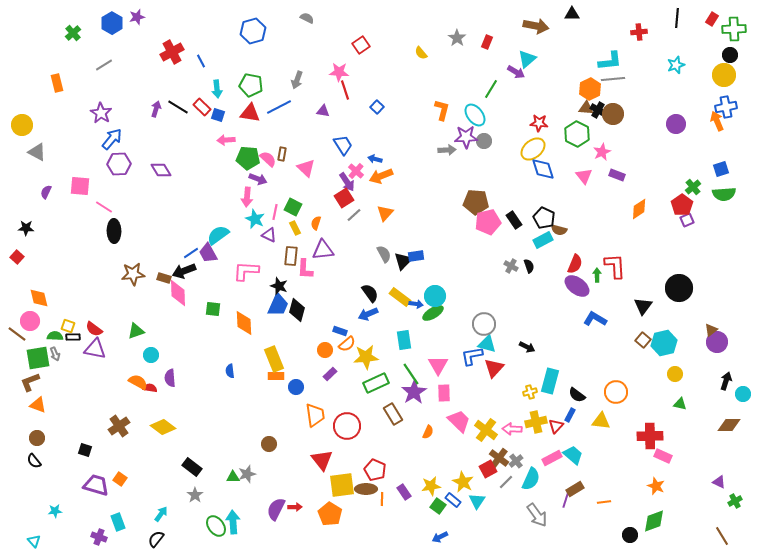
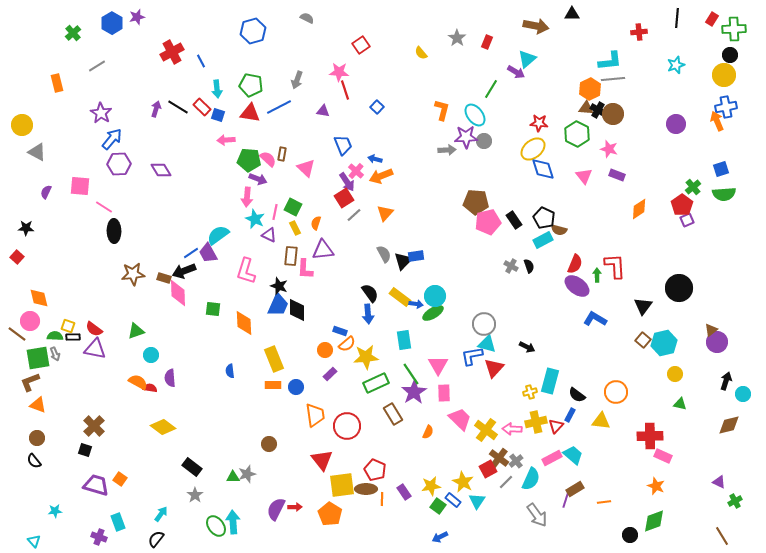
gray line at (104, 65): moved 7 px left, 1 px down
blue trapezoid at (343, 145): rotated 10 degrees clockwise
pink star at (602, 152): moved 7 px right, 3 px up; rotated 30 degrees counterclockwise
green pentagon at (248, 158): moved 1 px right, 2 px down
pink L-shape at (246, 271): rotated 76 degrees counterclockwise
black diamond at (297, 310): rotated 15 degrees counterclockwise
blue arrow at (368, 314): rotated 72 degrees counterclockwise
orange rectangle at (276, 376): moved 3 px left, 9 px down
pink trapezoid at (459, 421): moved 1 px right, 2 px up
brown diamond at (729, 425): rotated 15 degrees counterclockwise
brown cross at (119, 426): moved 25 px left; rotated 10 degrees counterclockwise
